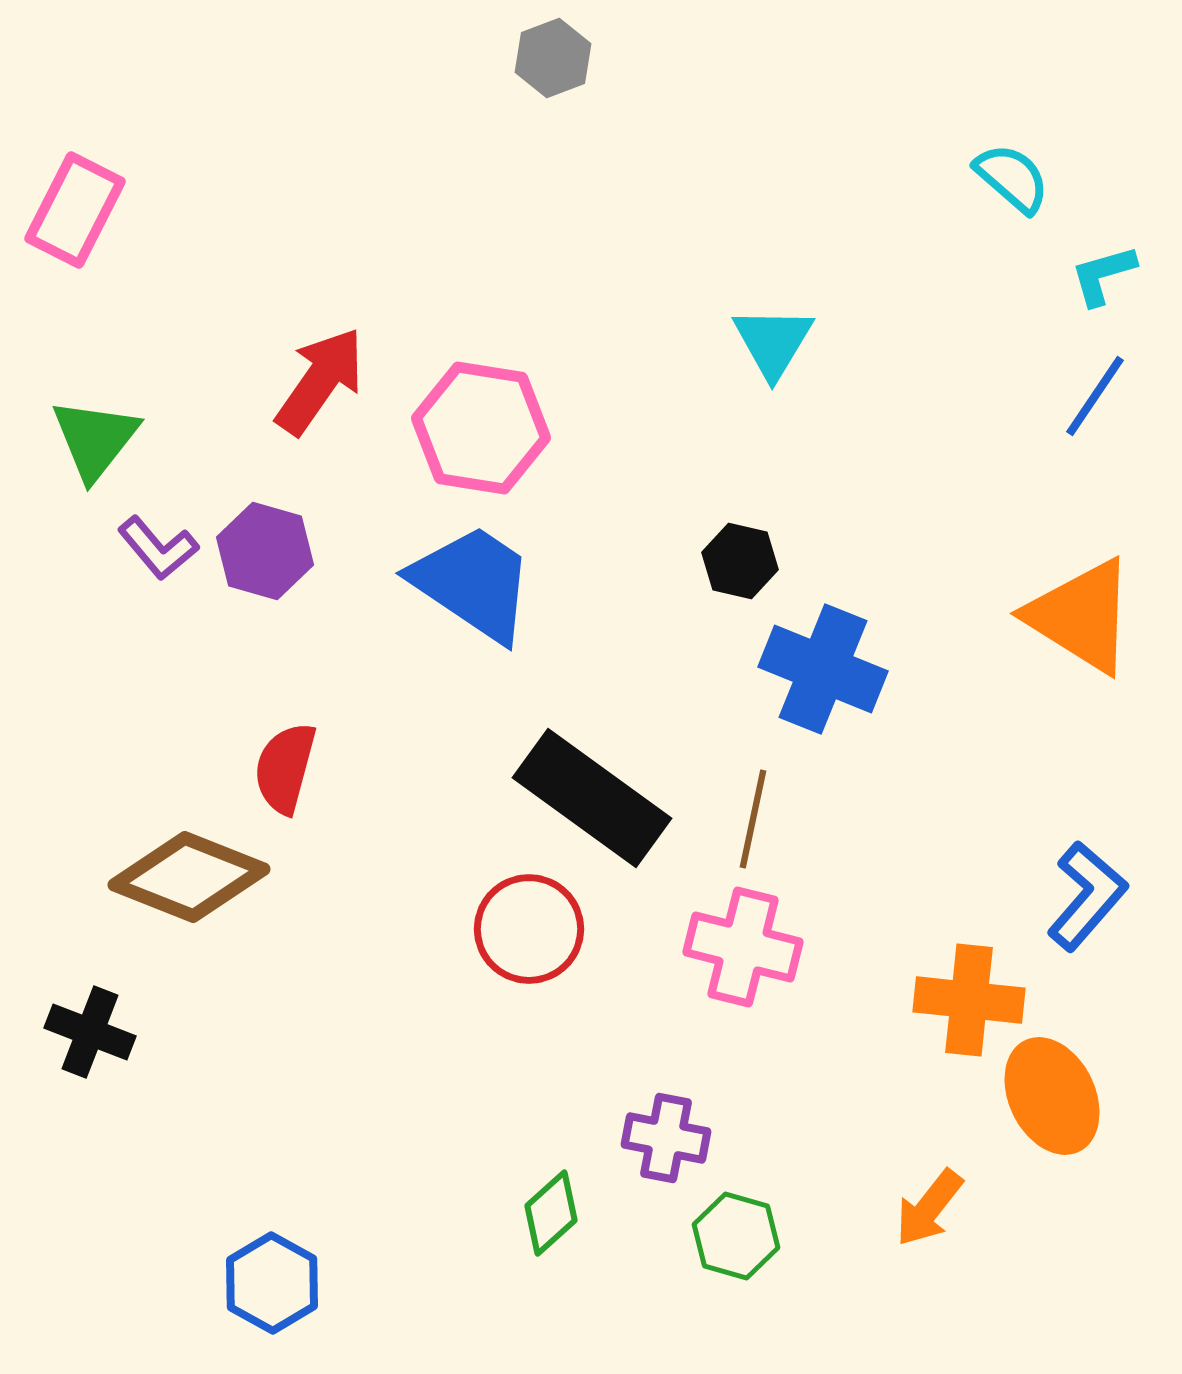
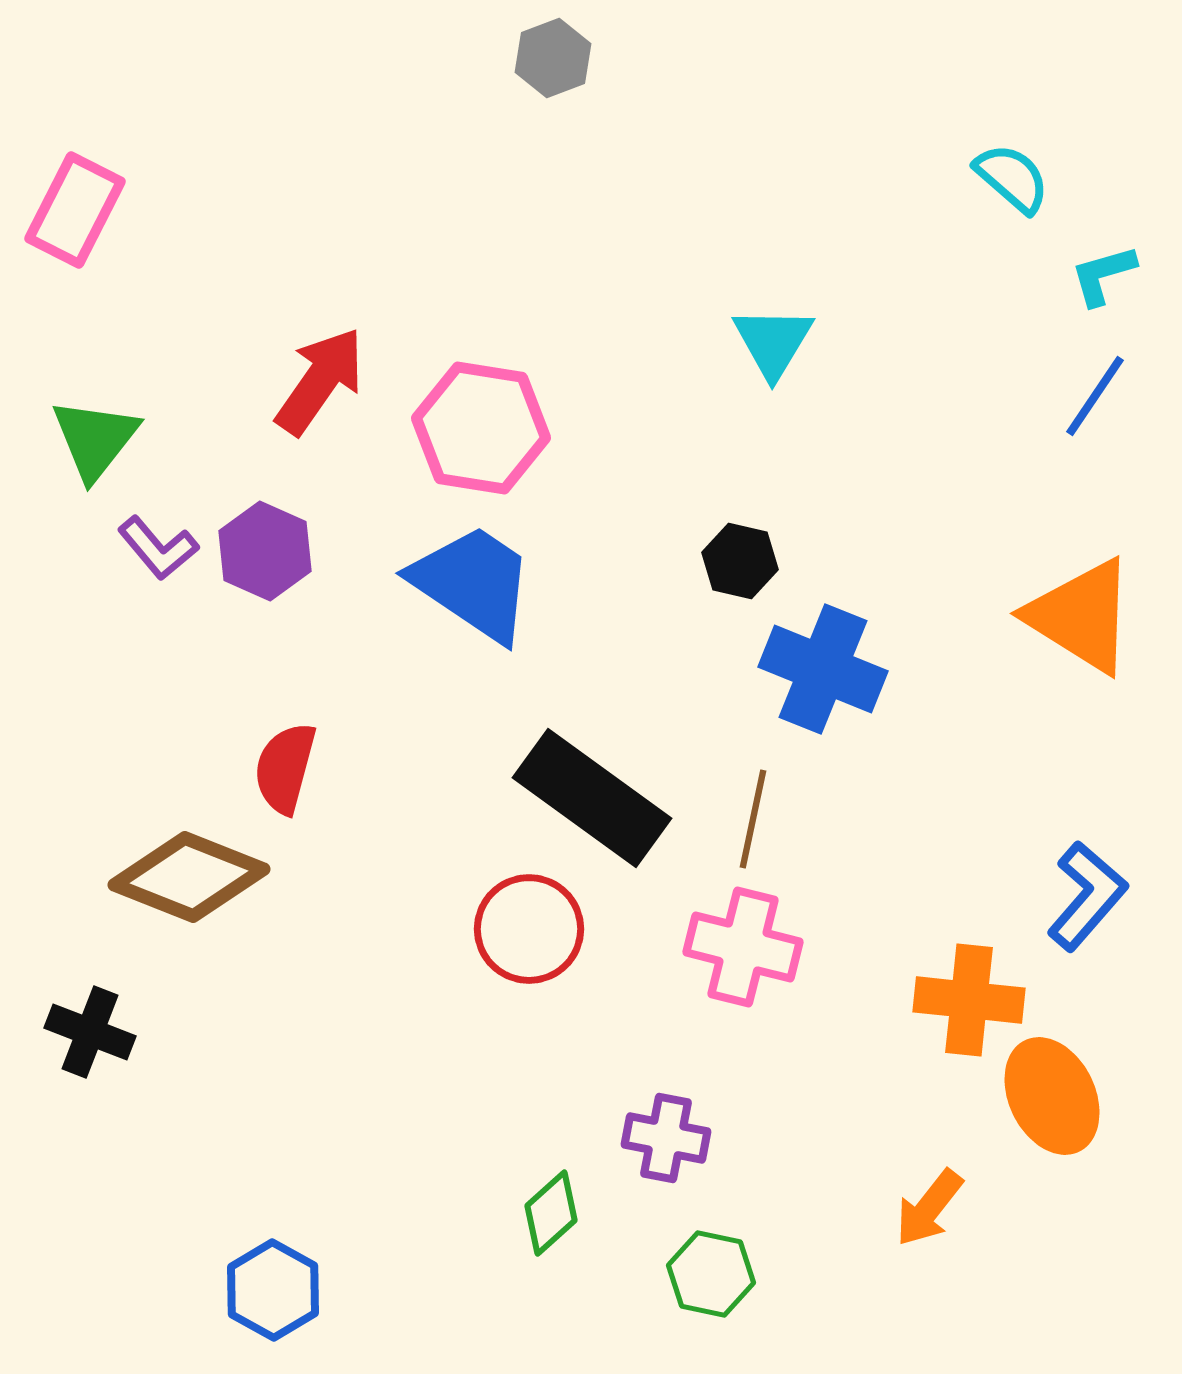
purple hexagon: rotated 8 degrees clockwise
green hexagon: moved 25 px left, 38 px down; rotated 4 degrees counterclockwise
blue hexagon: moved 1 px right, 7 px down
